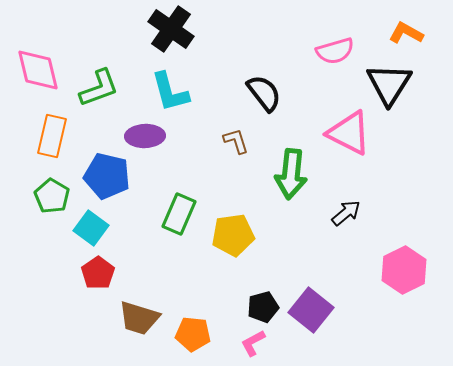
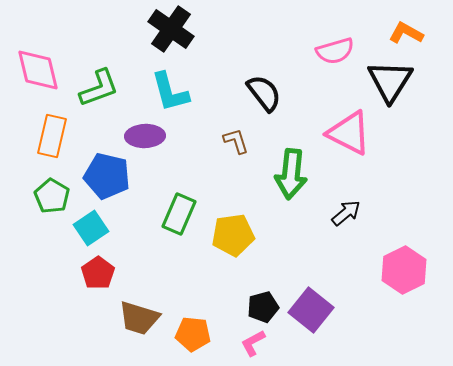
black triangle: moved 1 px right, 3 px up
cyan square: rotated 20 degrees clockwise
